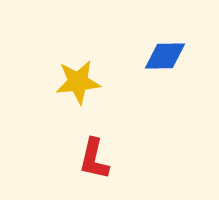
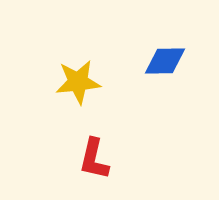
blue diamond: moved 5 px down
